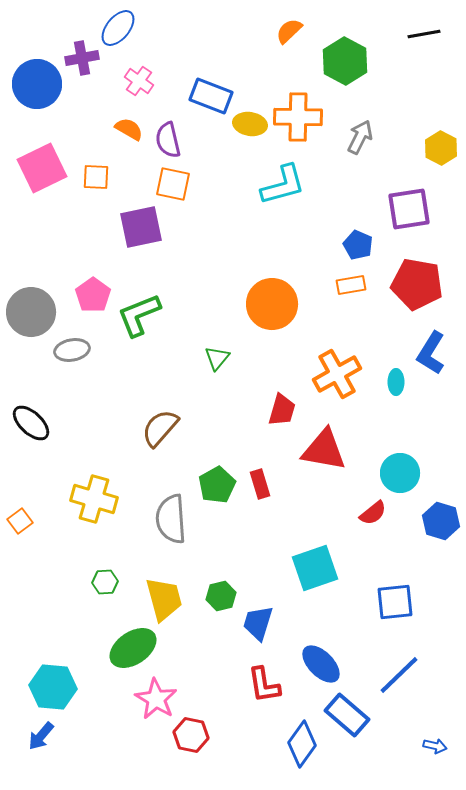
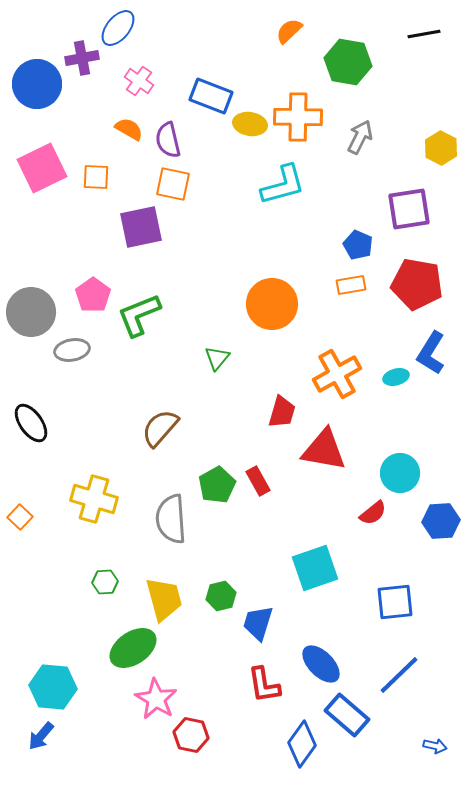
green hexagon at (345, 61): moved 3 px right, 1 px down; rotated 18 degrees counterclockwise
cyan ellipse at (396, 382): moved 5 px up; rotated 75 degrees clockwise
red trapezoid at (282, 410): moved 2 px down
black ellipse at (31, 423): rotated 12 degrees clockwise
red rectangle at (260, 484): moved 2 px left, 3 px up; rotated 12 degrees counterclockwise
orange square at (20, 521): moved 4 px up; rotated 10 degrees counterclockwise
blue hexagon at (441, 521): rotated 21 degrees counterclockwise
